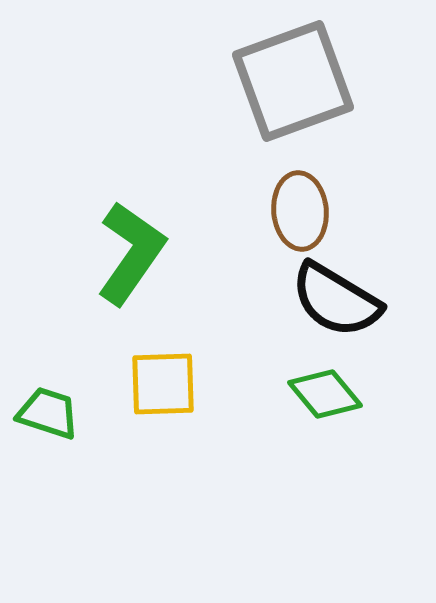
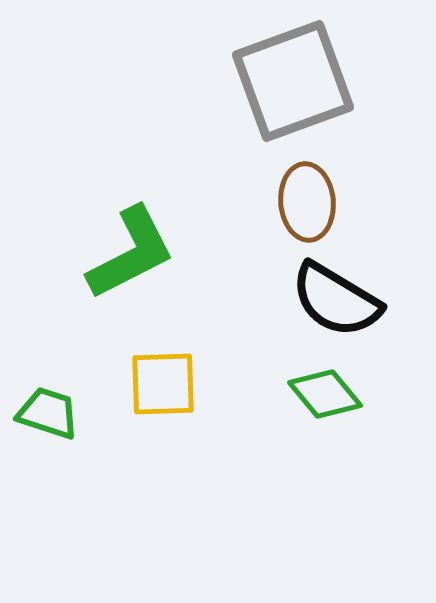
brown ellipse: moved 7 px right, 9 px up
green L-shape: rotated 28 degrees clockwise
